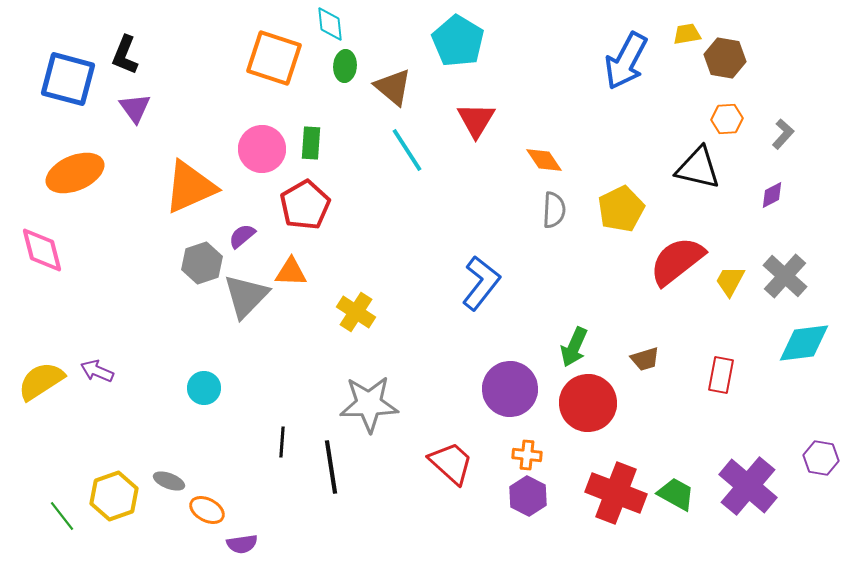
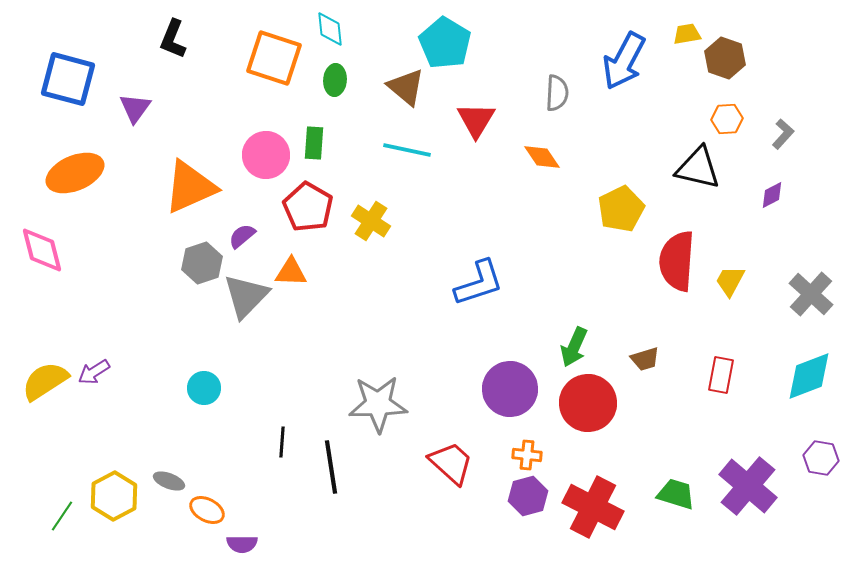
cyan diamond at (330, 24): moved 5 px down
cyan pentagon at (458, 41): moved 13 px left, 2 px down
black L-shape at (125, 55): moved 48 px right, 16 px up
brown hexagon at (725, 58): rotated 9 degrees clockwise
blue arrow at (626, 61): moved 2 px left
green ellipse at (345, 66): moved 10 px left, 14 px down
brown triangle at (393, 87): moved 13 px right
purple triangle at (135, 108): rotated 12 degrees clockwise
green rectangle at (311, 143): moved 3 px right
pink circle at (262, 149): moved 4 px right, 6 px down
cyan line at (407, 150): rotated 45 degrees counterclockwise
orange diamond at (544, 160): moved 2 px left, 3 px up
red pentagon at (305, 205): moved 3 px right, 2 px down; rotated 12 degrees counterclockwise
gray semicircle at (554, 210): moved 3 px right, 117 px up
red semicircle at (677, 261): rotated 48 degrees counterclockwise
gray cross at (785, 276): moved 26 px right, 18 px down
blue L-shape at (481, 283): moved 2 px left; rotated 34 degrees clockwise
yellow cross at (356, 312): moved 15 px right, 91 px up
cyan diamond at (804, 343): moved 5 px right, 33 px down; rotated 14 degrees counterclockwise
purple arrow at (97, 371): moved 3 px left, 1 px down; rotated 56 degrees counterclockwise
yellow semicircle at (41, 381): moved 4 px right
gray star at (369, 404): moved 9 px right
red cross at (616, 493): moved 23 px left, 14 px down; rotated 6 degrees clockwise
green trapezoid at (676, 494): rotated 12 degrees counterclockwise
yellow hexagon at (114, 496): rotated 9 degrees counterclockwise
purple hexagon at (528, 496): rotated 18 degrees clockwise
green line at (62, 516): rotated 72 degrees clockwise
purple semicircle at (242, 544): rotated 8 degrees clockwise
